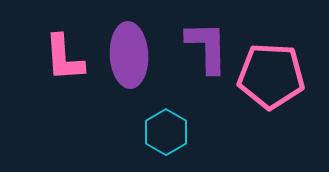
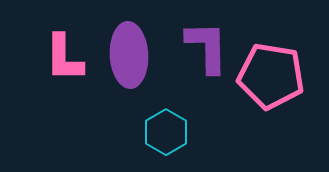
pink L-shape: rotated 4 degrees clockwise
pink pentagon: rotated 6 degrees clockwise
